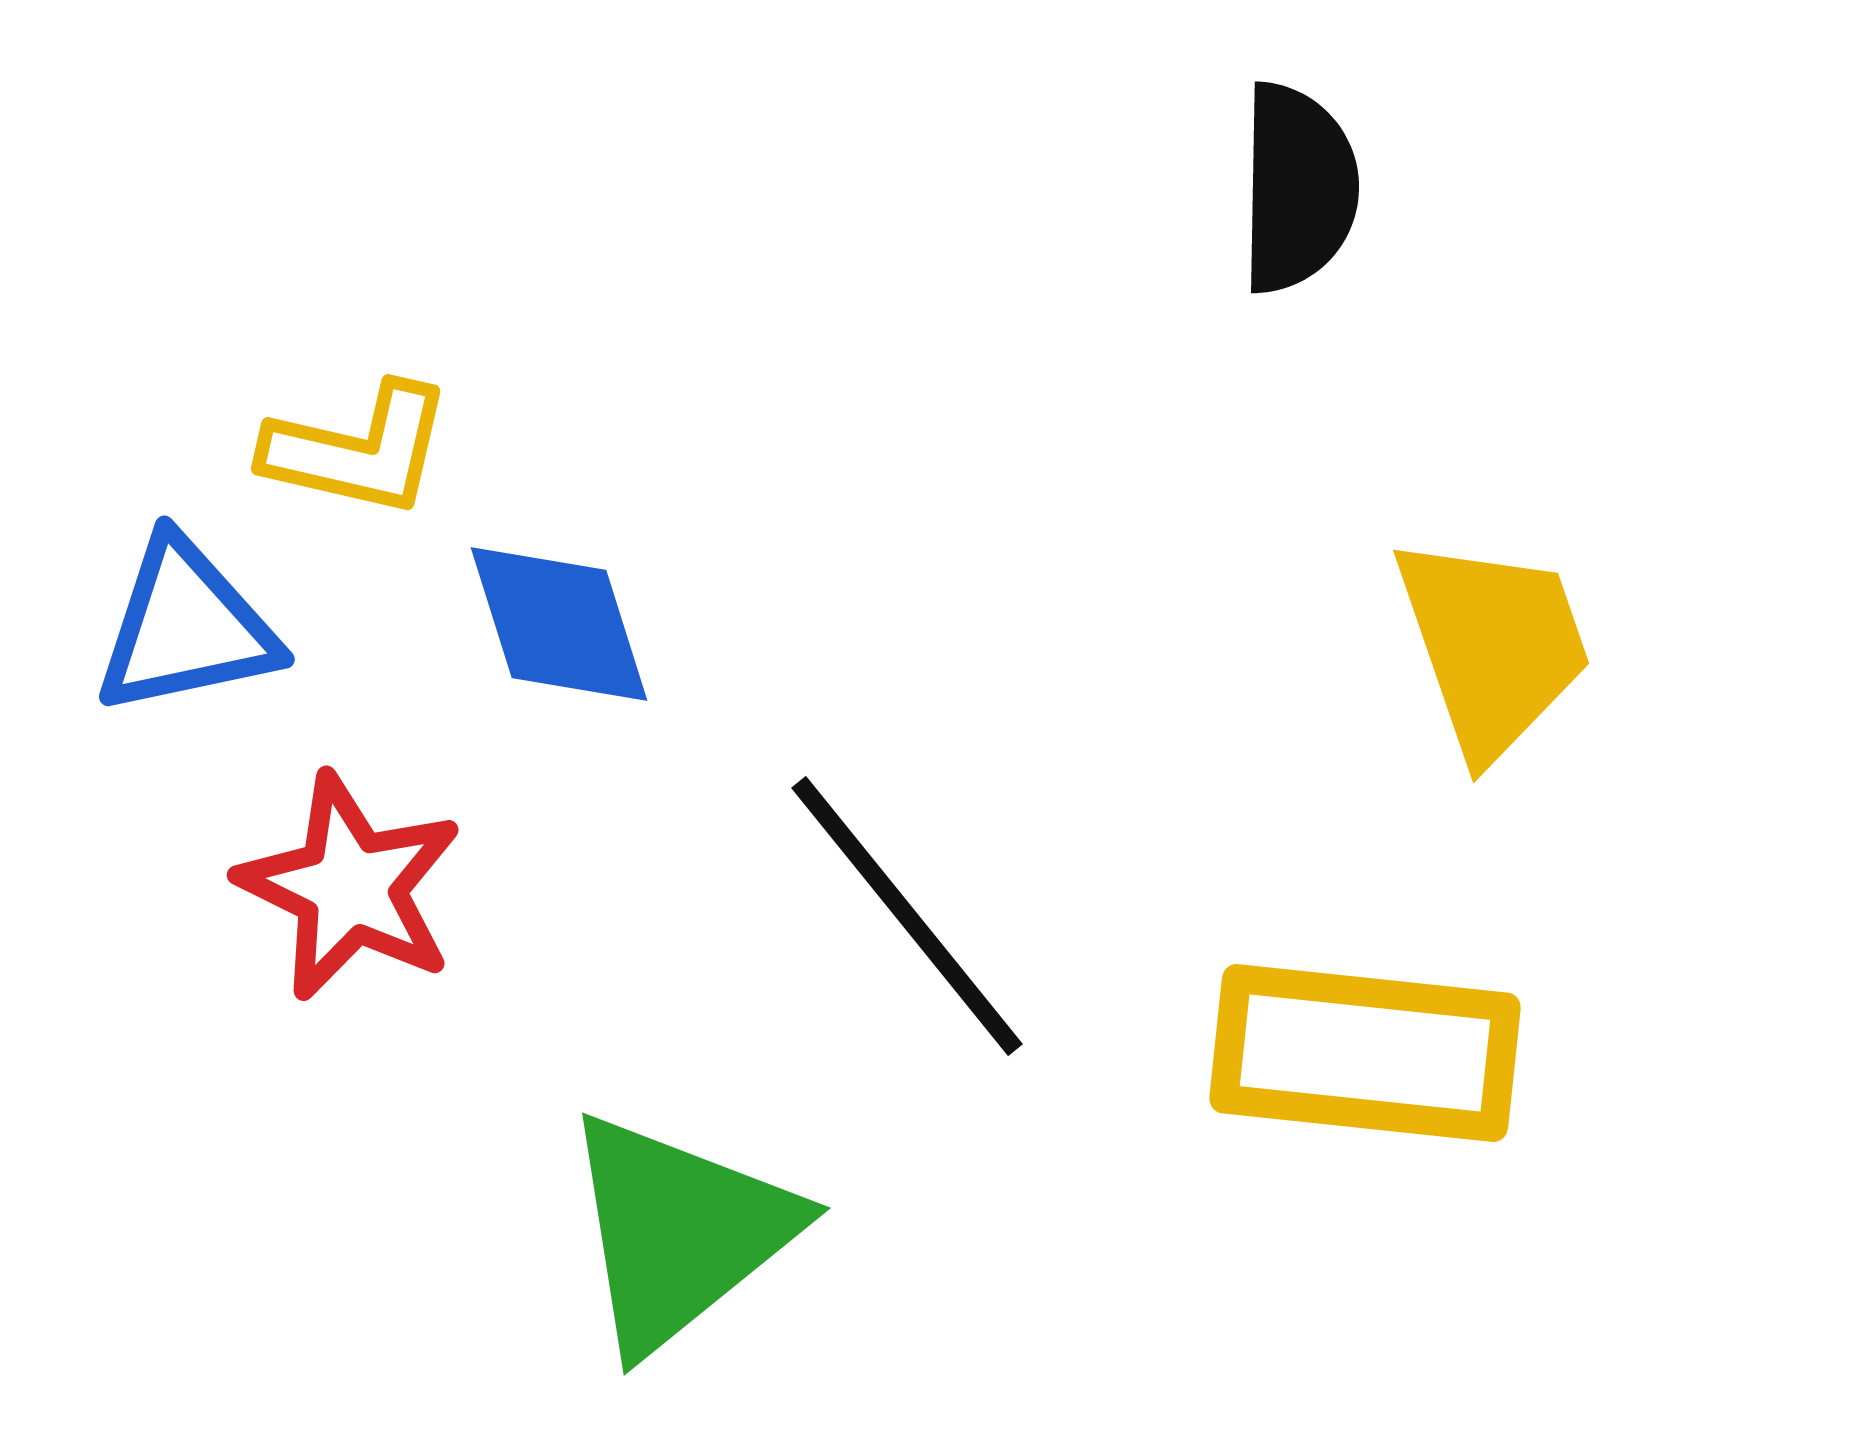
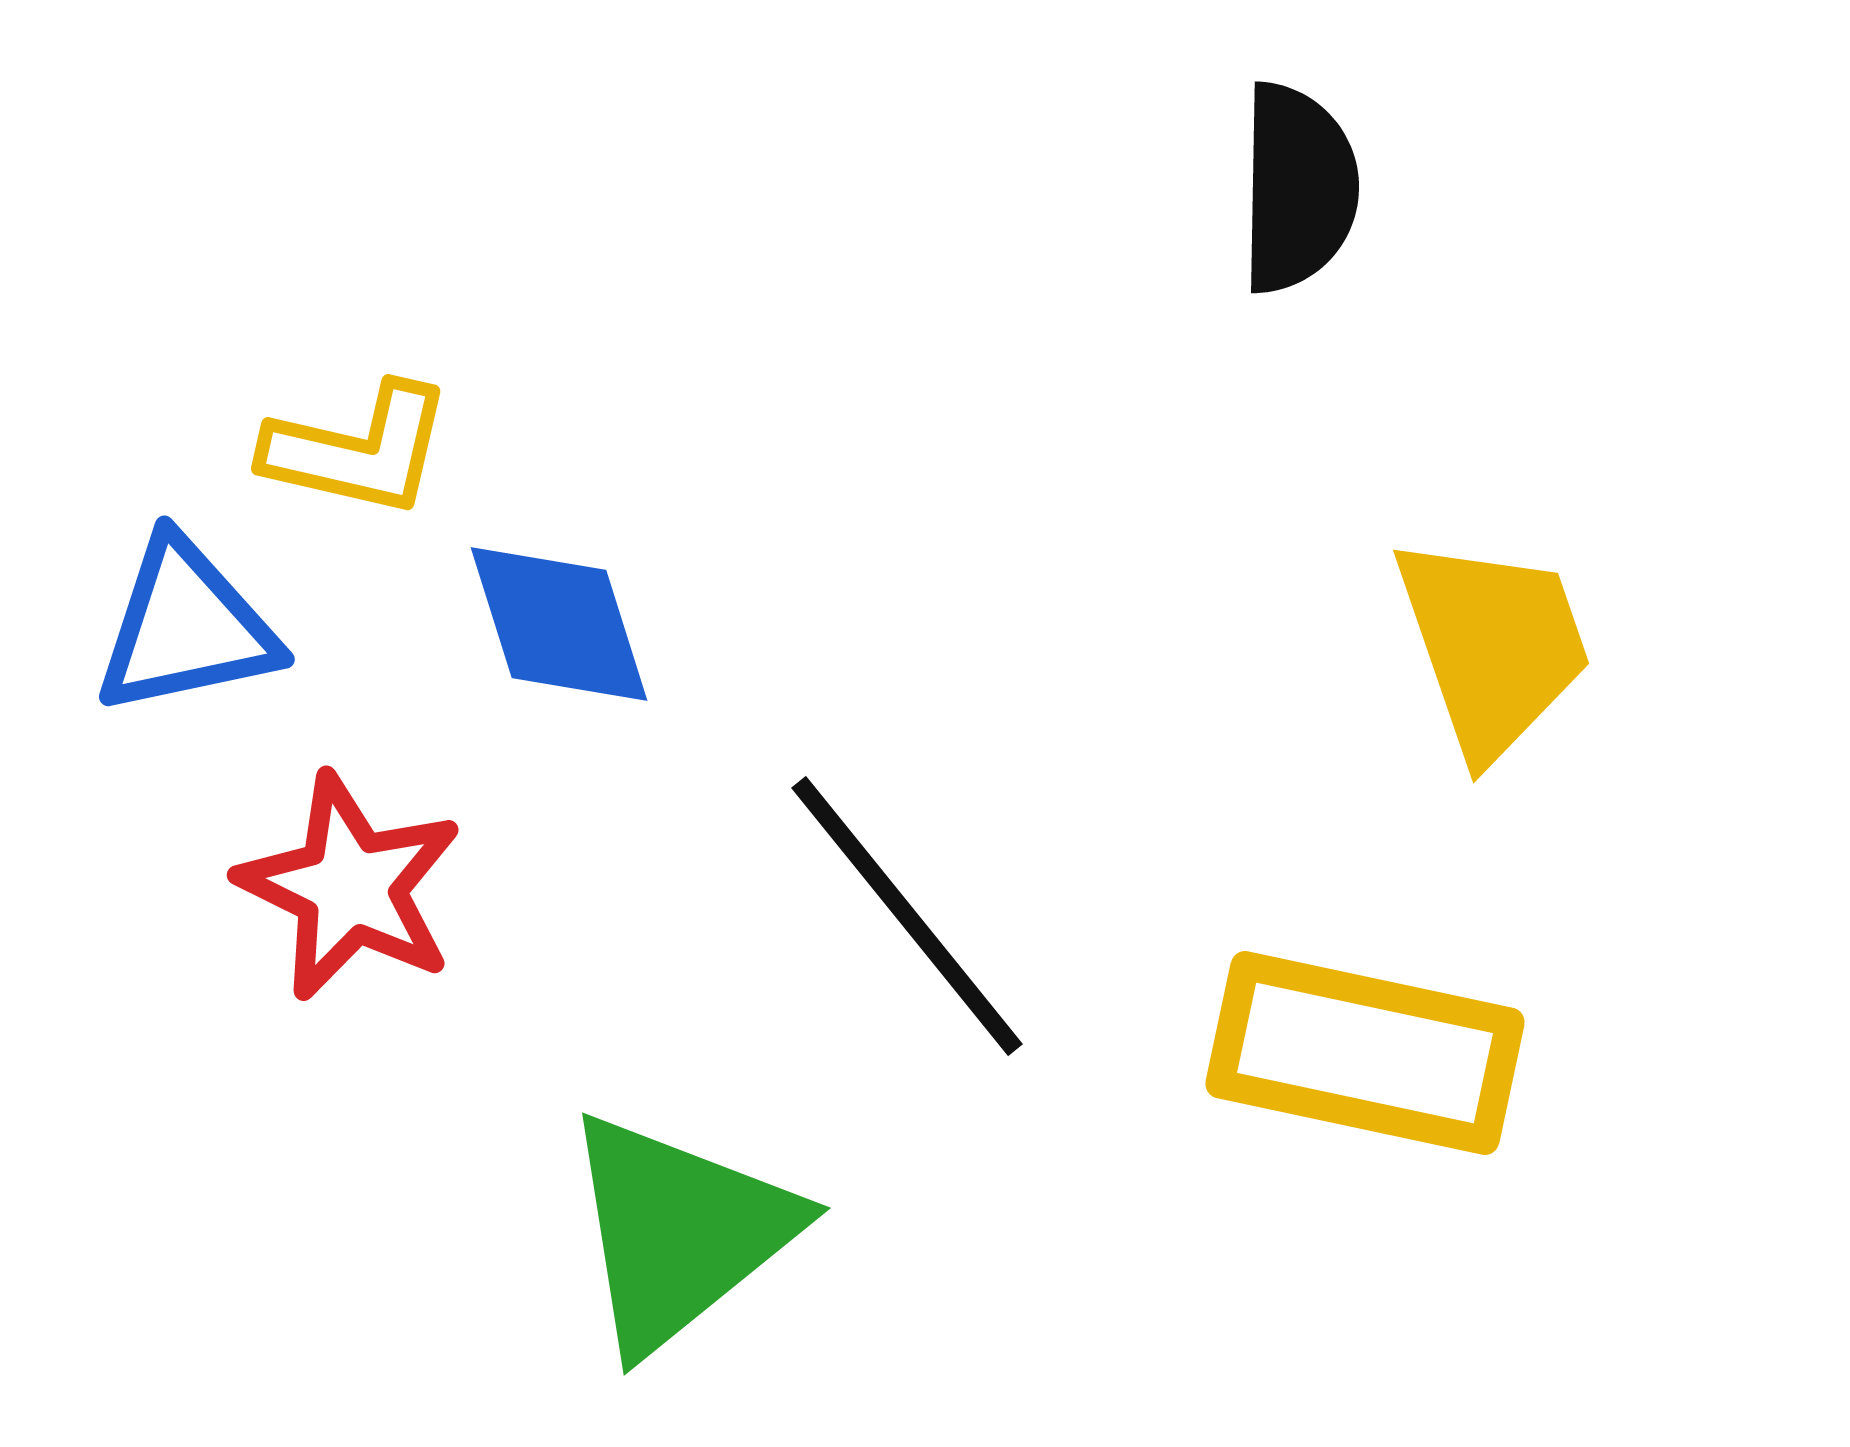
yellow rectangle: rotated 6 degrees clockwise
